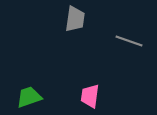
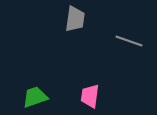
green trapezoid: moved 6 px right
